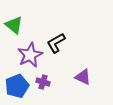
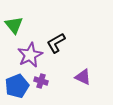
green triangle: rotated 12 degrees clockwise
purple cross: moved 2 px left, 1 px up
